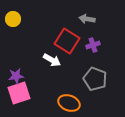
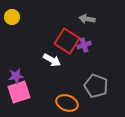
yellow circle: moved 1 px left, 2 px up
purple cross: moved 9 px left
gray pentagon: moved 1 px right, 7 px down
pink square: moved 1 px up
orange ellipse: moved 2 px left
